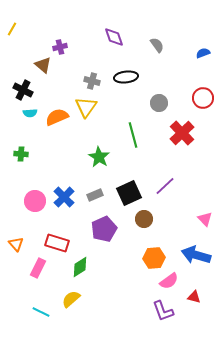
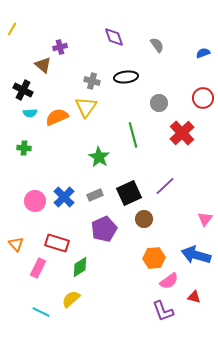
green cross: moved 3 px right, 6 px up
pink triangle: rotated 21 degrees clockwise
